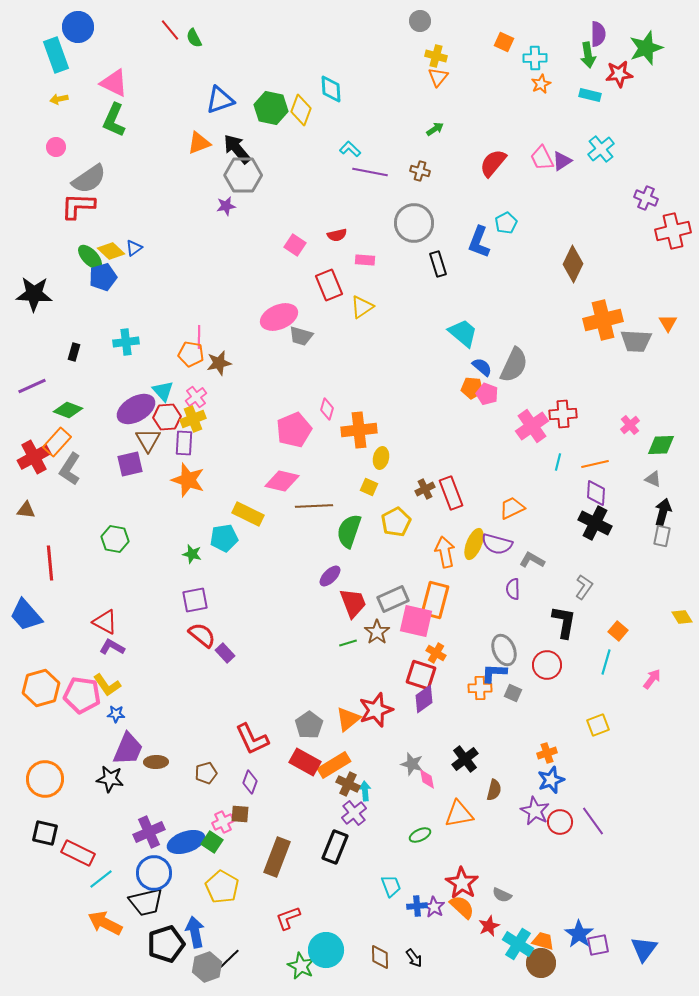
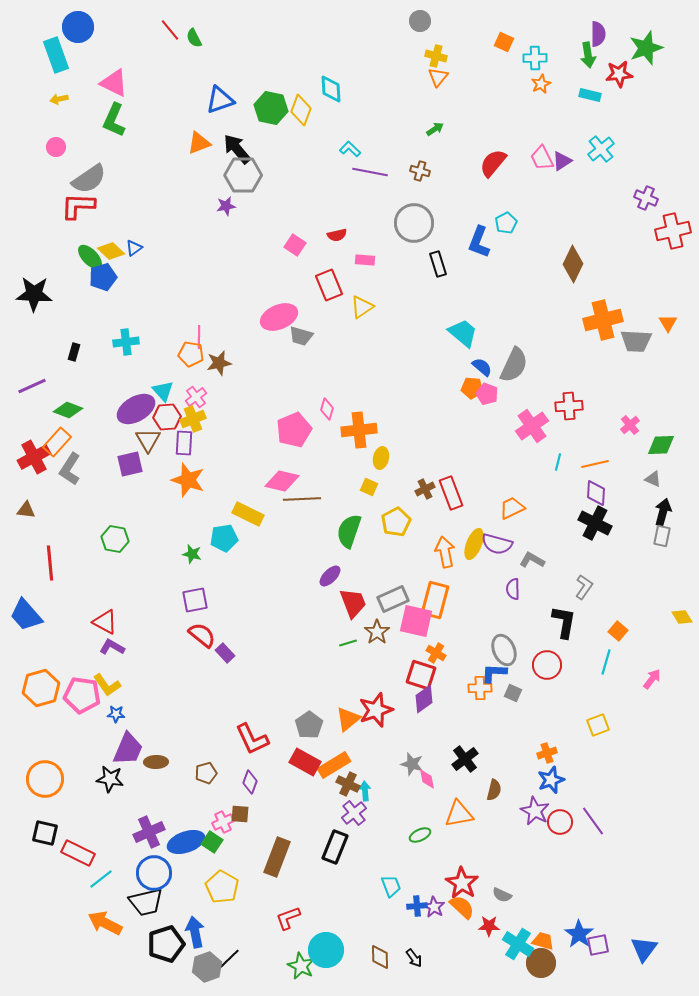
red cross at (563, 414): moved 6 px right, 8 px up
brown line at (314, 506): moved 12 px left, 7 px up
red star at (489, 926): rotated 25 degrees clockwise
